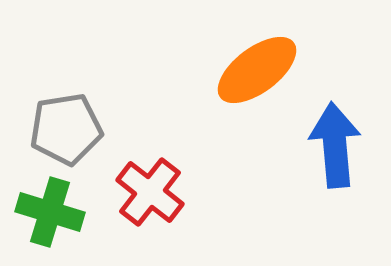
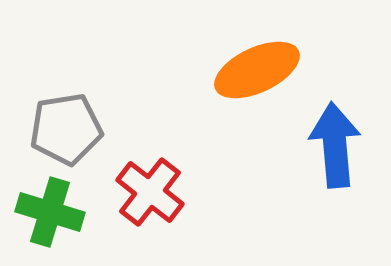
orange ellipse: rotated 12 degrees clockwise
